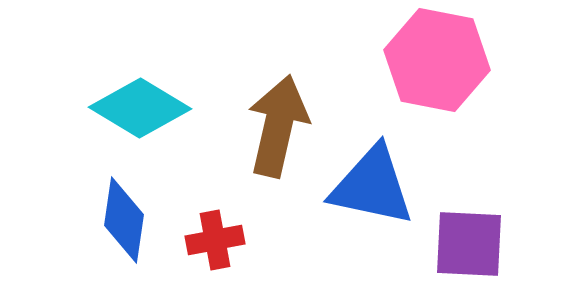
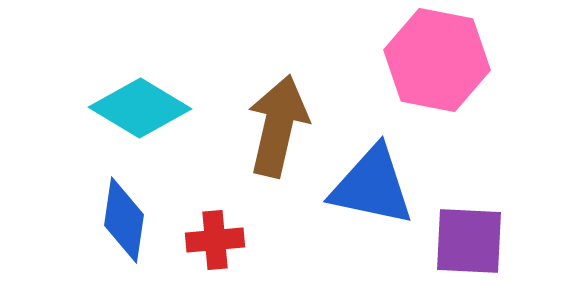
red cross: rotated 6 degrees clockwise
purple square: moved 3 px up
